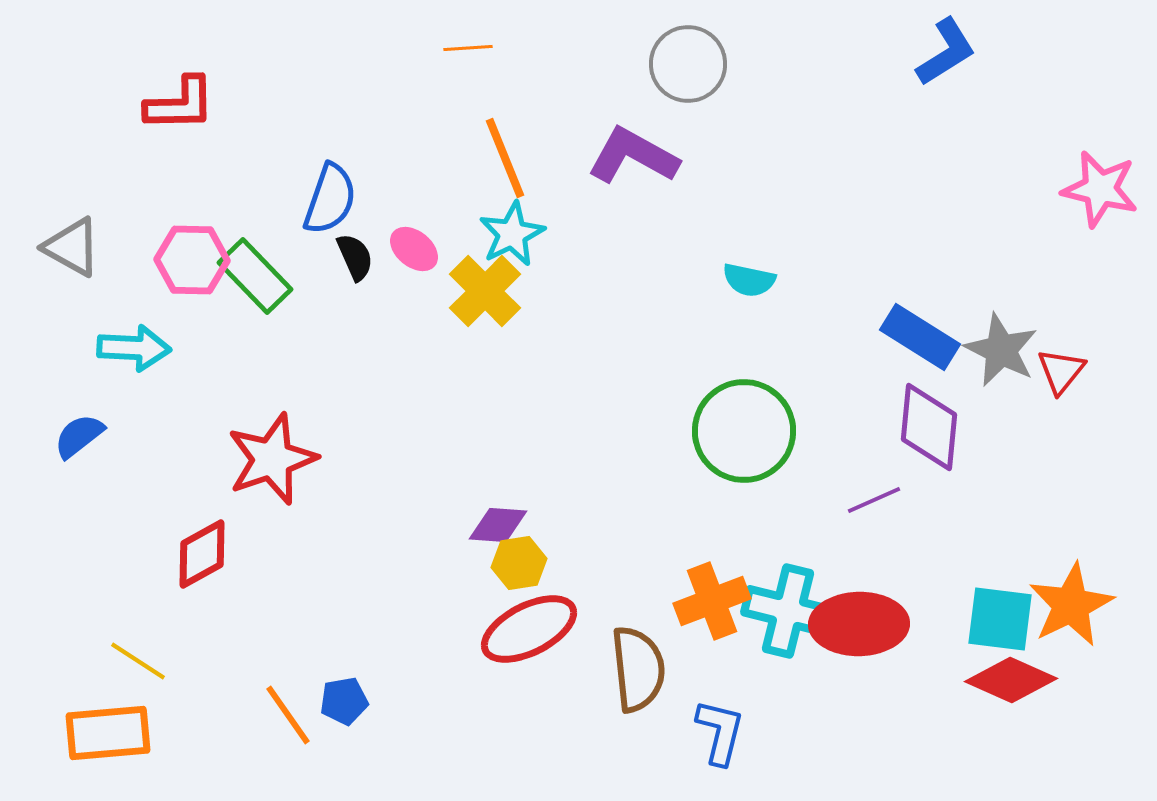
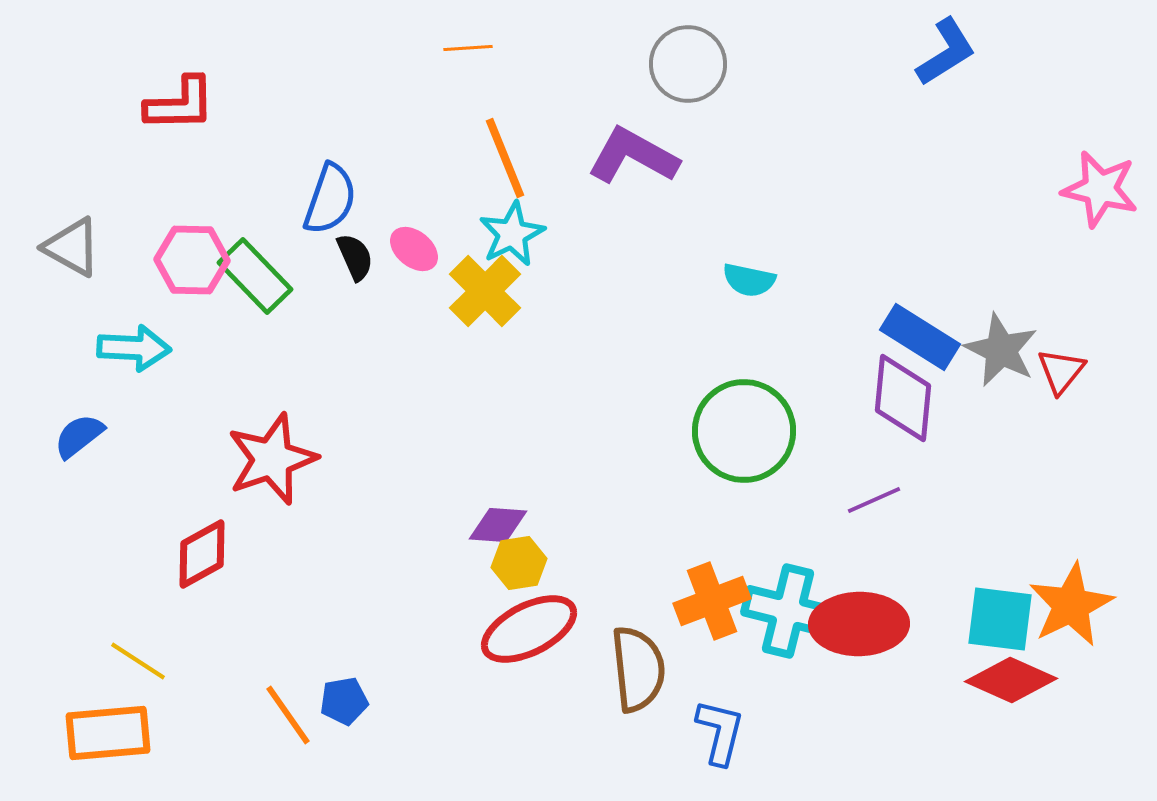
purple diamond at (929, 427): moved 26 px left, 29 px up
